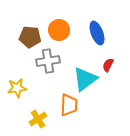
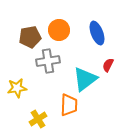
brown pentagon: rotated 15 degrees counterclockwise
